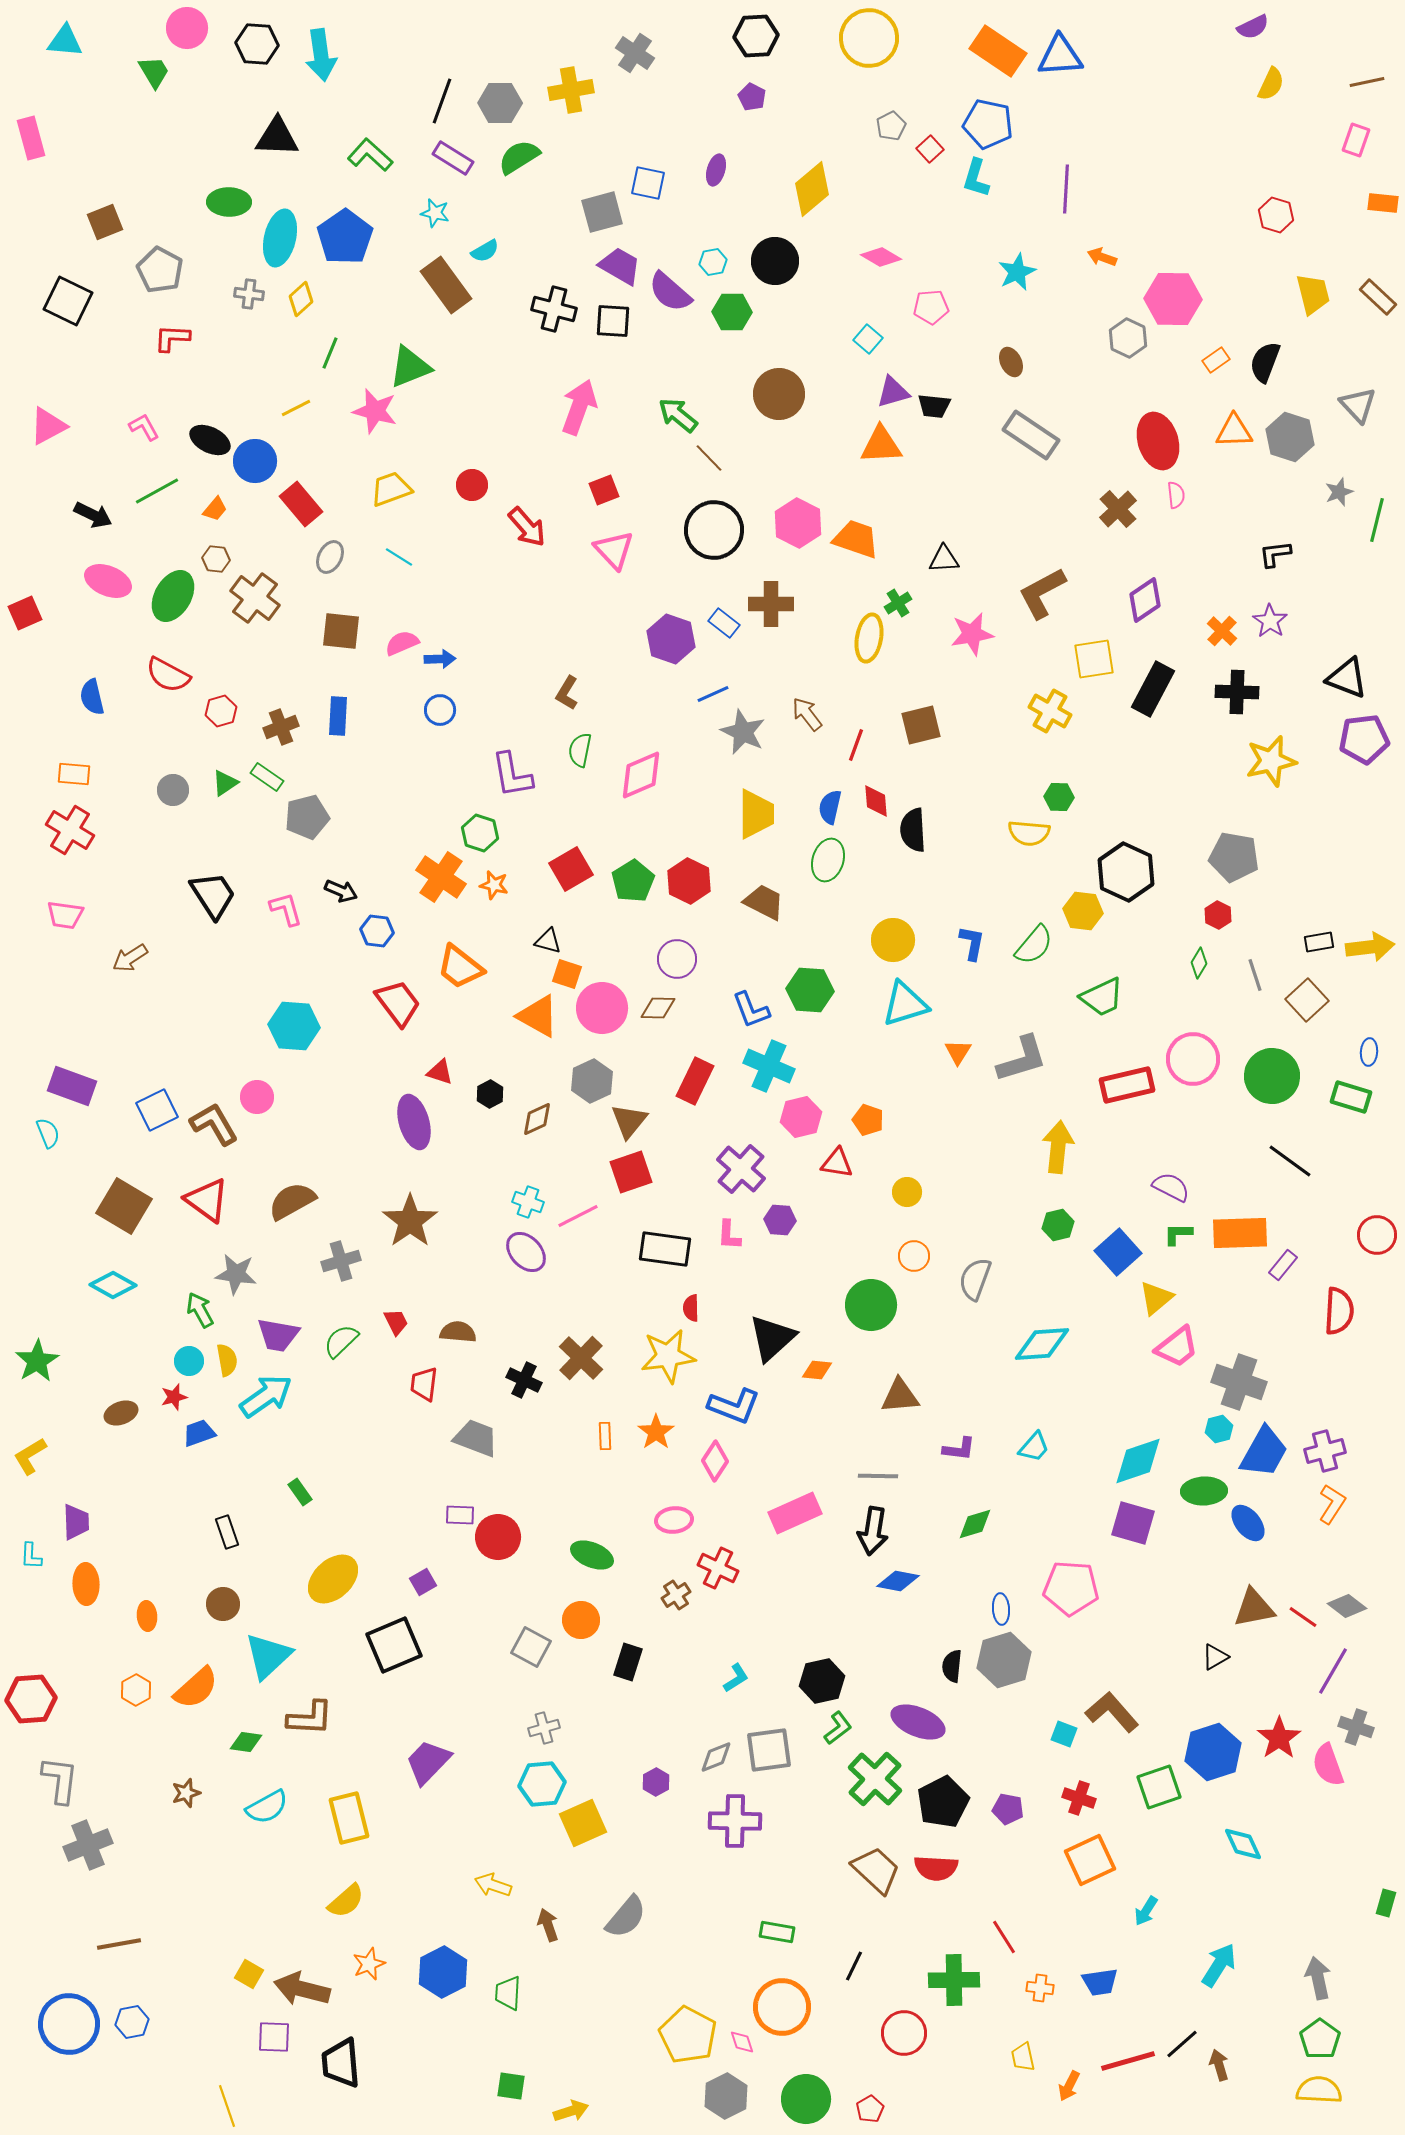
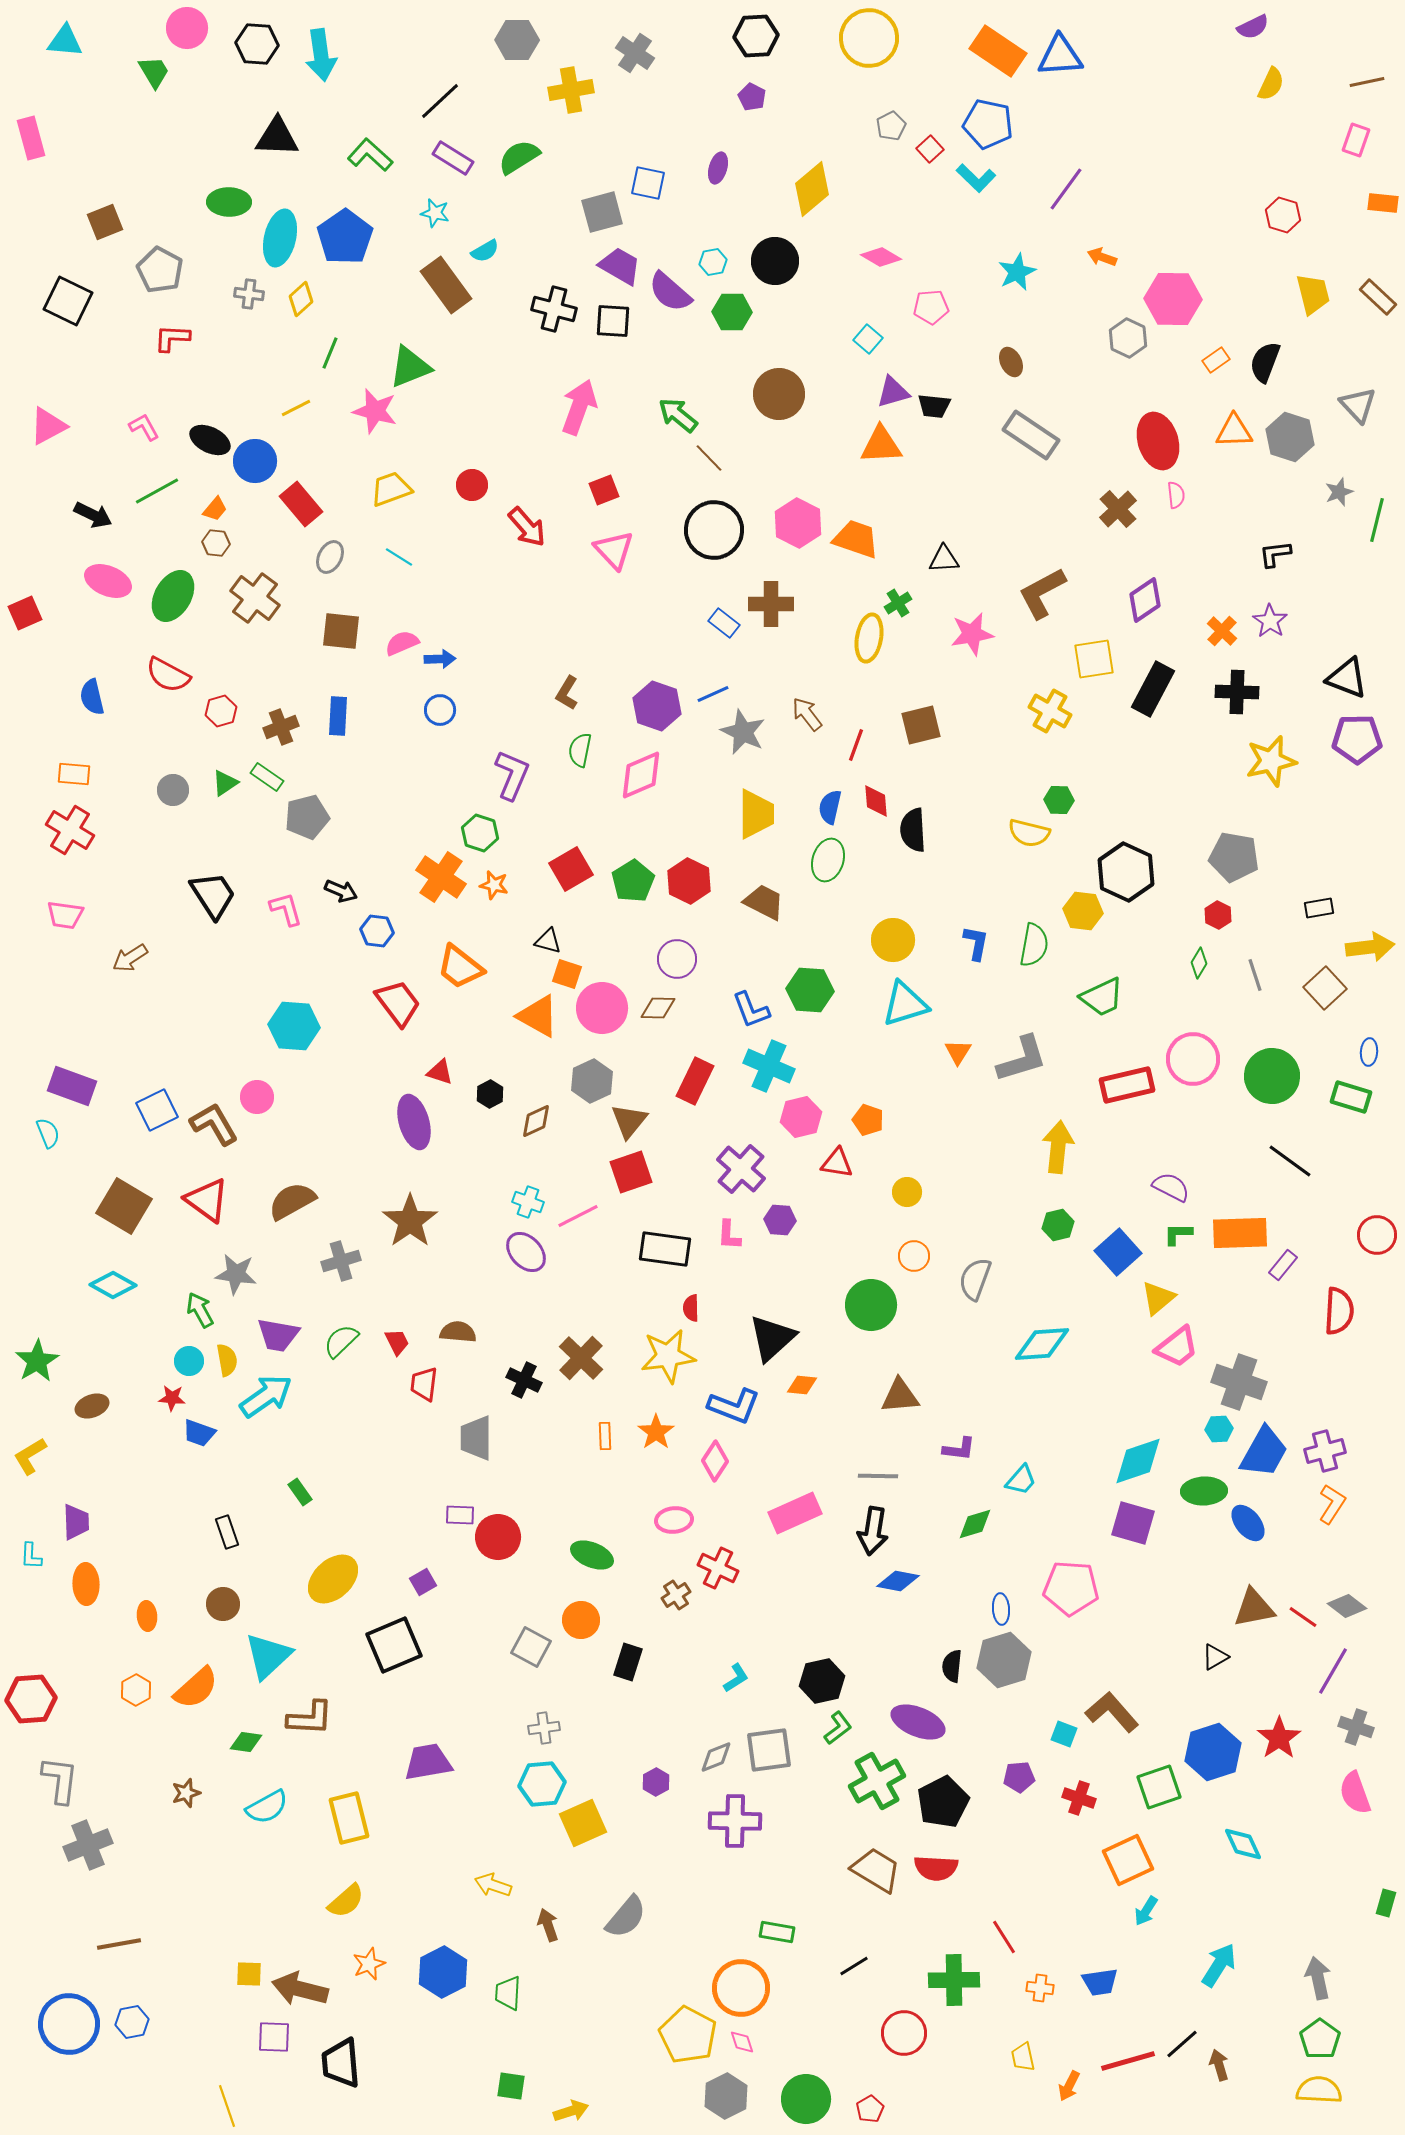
black line at (442, 101): moved 2 px left; rotated 27 degrees clockwise
gray hexagon at (500, 103): moved 17 px right, 63 px up
purple ellipse at (716, 170): moved 2 px right, 2 px up
cyan L-shape at (976, 178): rotated 63 degrees counterclockwise
purple line at (1066, 189): rotated 33 degrees clockwise
red hexagon at (1276, 215): moved 7 px right
brown hexagon at (216, 559): moved 16 px up
purple hexagon at (671, 639): moved 14 px left, 67 px down
purple pentagon at (1364, 739): moved 7 px left; rotated 6 degrees clockwise
purple L-shape at (512, 775): rotated 147 degrees counterclockwise
green hexagon at (1059, 797): moved 3 px down
yellow semicircle at (1029, 833): rotated 9 degrees clockwise
black rectangle at (1319, 942): moved 34 px up
blue L-shape at (972, 943): moved 4 px right
green semicircle at (1034, 945): rotated 30 degrees counterclockwise
brown square at (1307, 1000): moved 18 px right, 12 px up
brown diamond at (537, 1119): moved 1 px left, 2 px down
yellow triangle at (1156, 1298): moved 2 px right
red trapezoid at (396, 1322): moved 1 px right, 20 px down
orange diamond at (817, 1370): moved 15 px left, 15 px down
red star at (174, 1397): moved 2 px left, 1 px down; rotated 20 degrees clockwise
brown ellipse at (121, 1413): moved 29 px left, 7 px up
cyan hexagon at (1219, 1429): rotated 12 degrees clockwise
blue trapezoid at (199, 1433): rotated 140 degrees counterclockwise
gray trapezoid at (476, 1438): rotated 111 degrees counterclockwise
cyan trapezoid at (1034, 1447): moved 13 px left, 33 px down
gray cross at (544, 1728): rotated 8 degrees clockwise
purple trapezoid at (428, 1762): rotated 36 degrees clockwise
pink semicircle at (1328, 1765): moved 27 px right, 28 px down
green cross at (875, 1779): moved 2 px right, 2 px down; rotated 18 degrees clockwise
purple pentagon at (1008, 1809): moved 11 px right, 32 px up; rotated 16 degrees counterclockwise
orange square at (1090, 1860): moved 38 px right
brown trapezoid at (876, 1870): rotated 12 degrees counterclockwise
black line at (854, 1966): rotated 32 degrees clockwise
yellow square at (249, 1974): rotated 28 degrees counterclockwise
brown arrow at (302, 1989): moved 2 px left
orange circle at (782, 2007): moved 41 px left, 19 px up
